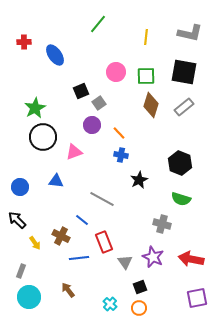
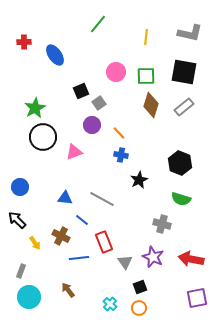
blue triangle at (56, 181): moved 9 px right, 17 px down
